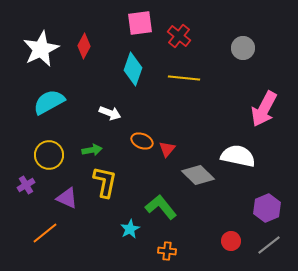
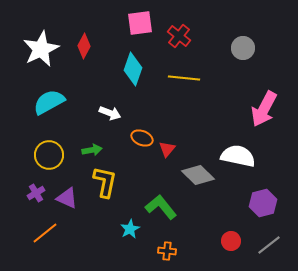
orange ellipse: moved 3 px up
purple cross: moved 10 px right, 8 px down
purple hexagon: moved 4 px left, 5 px up; rotated 8 degrees clockwise
